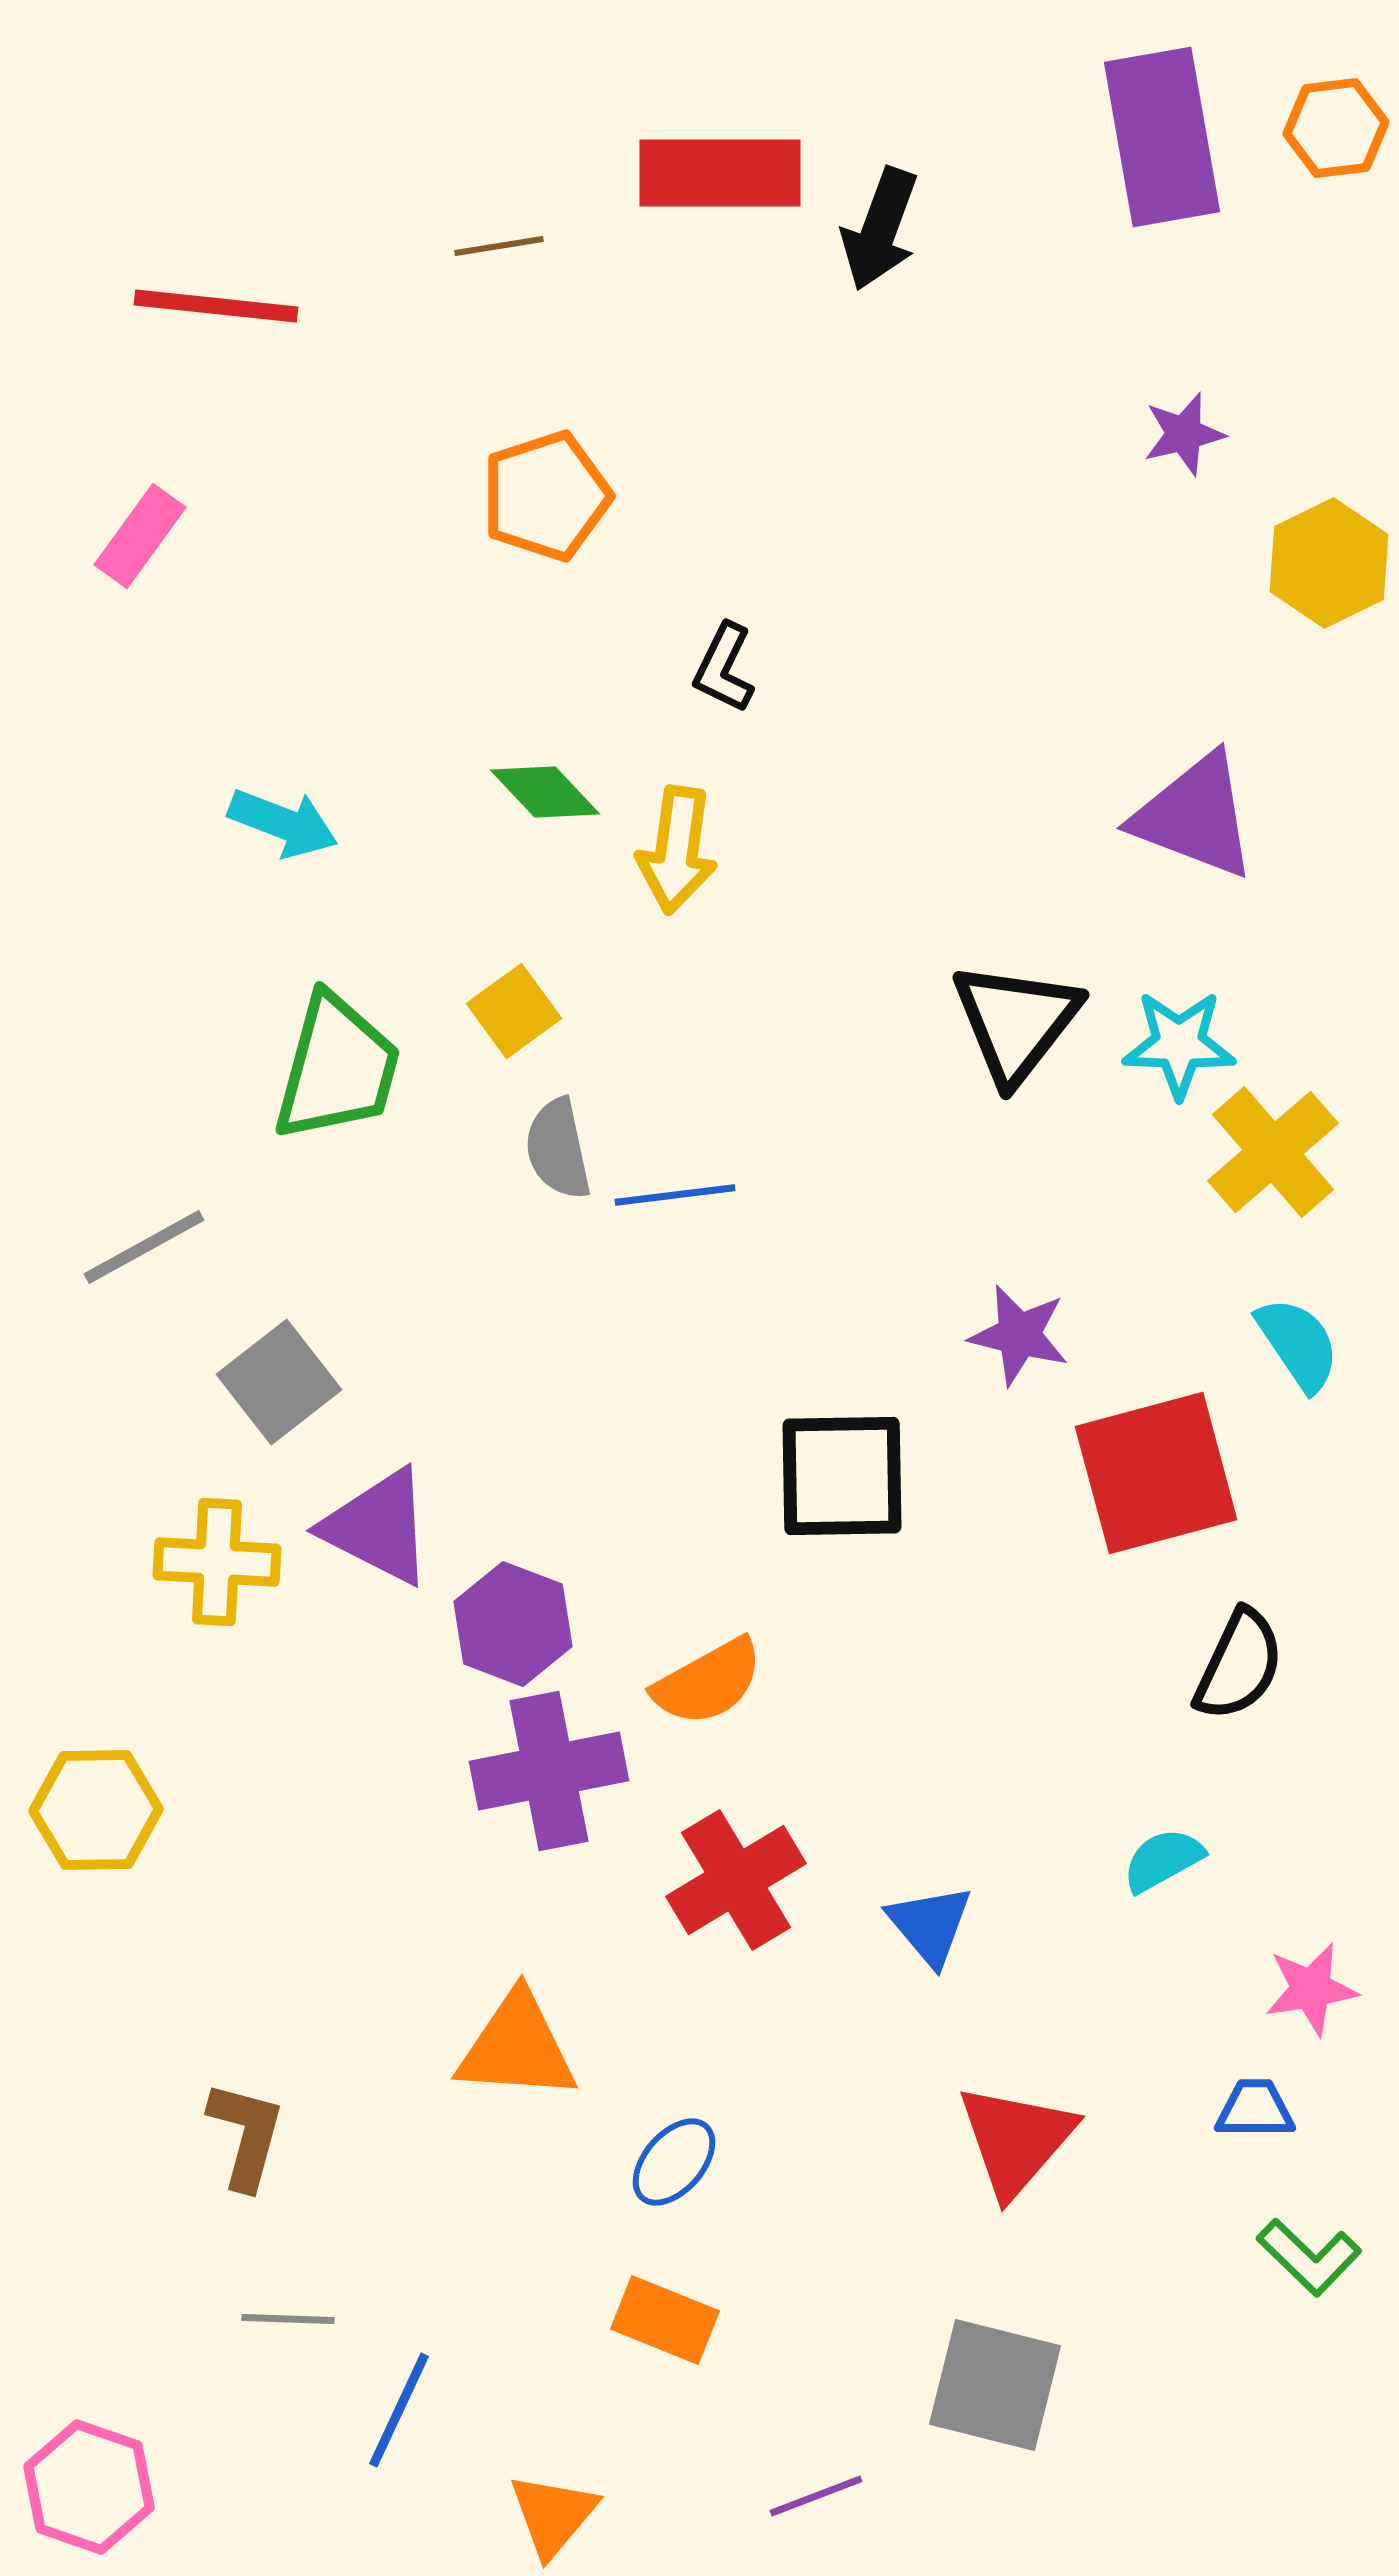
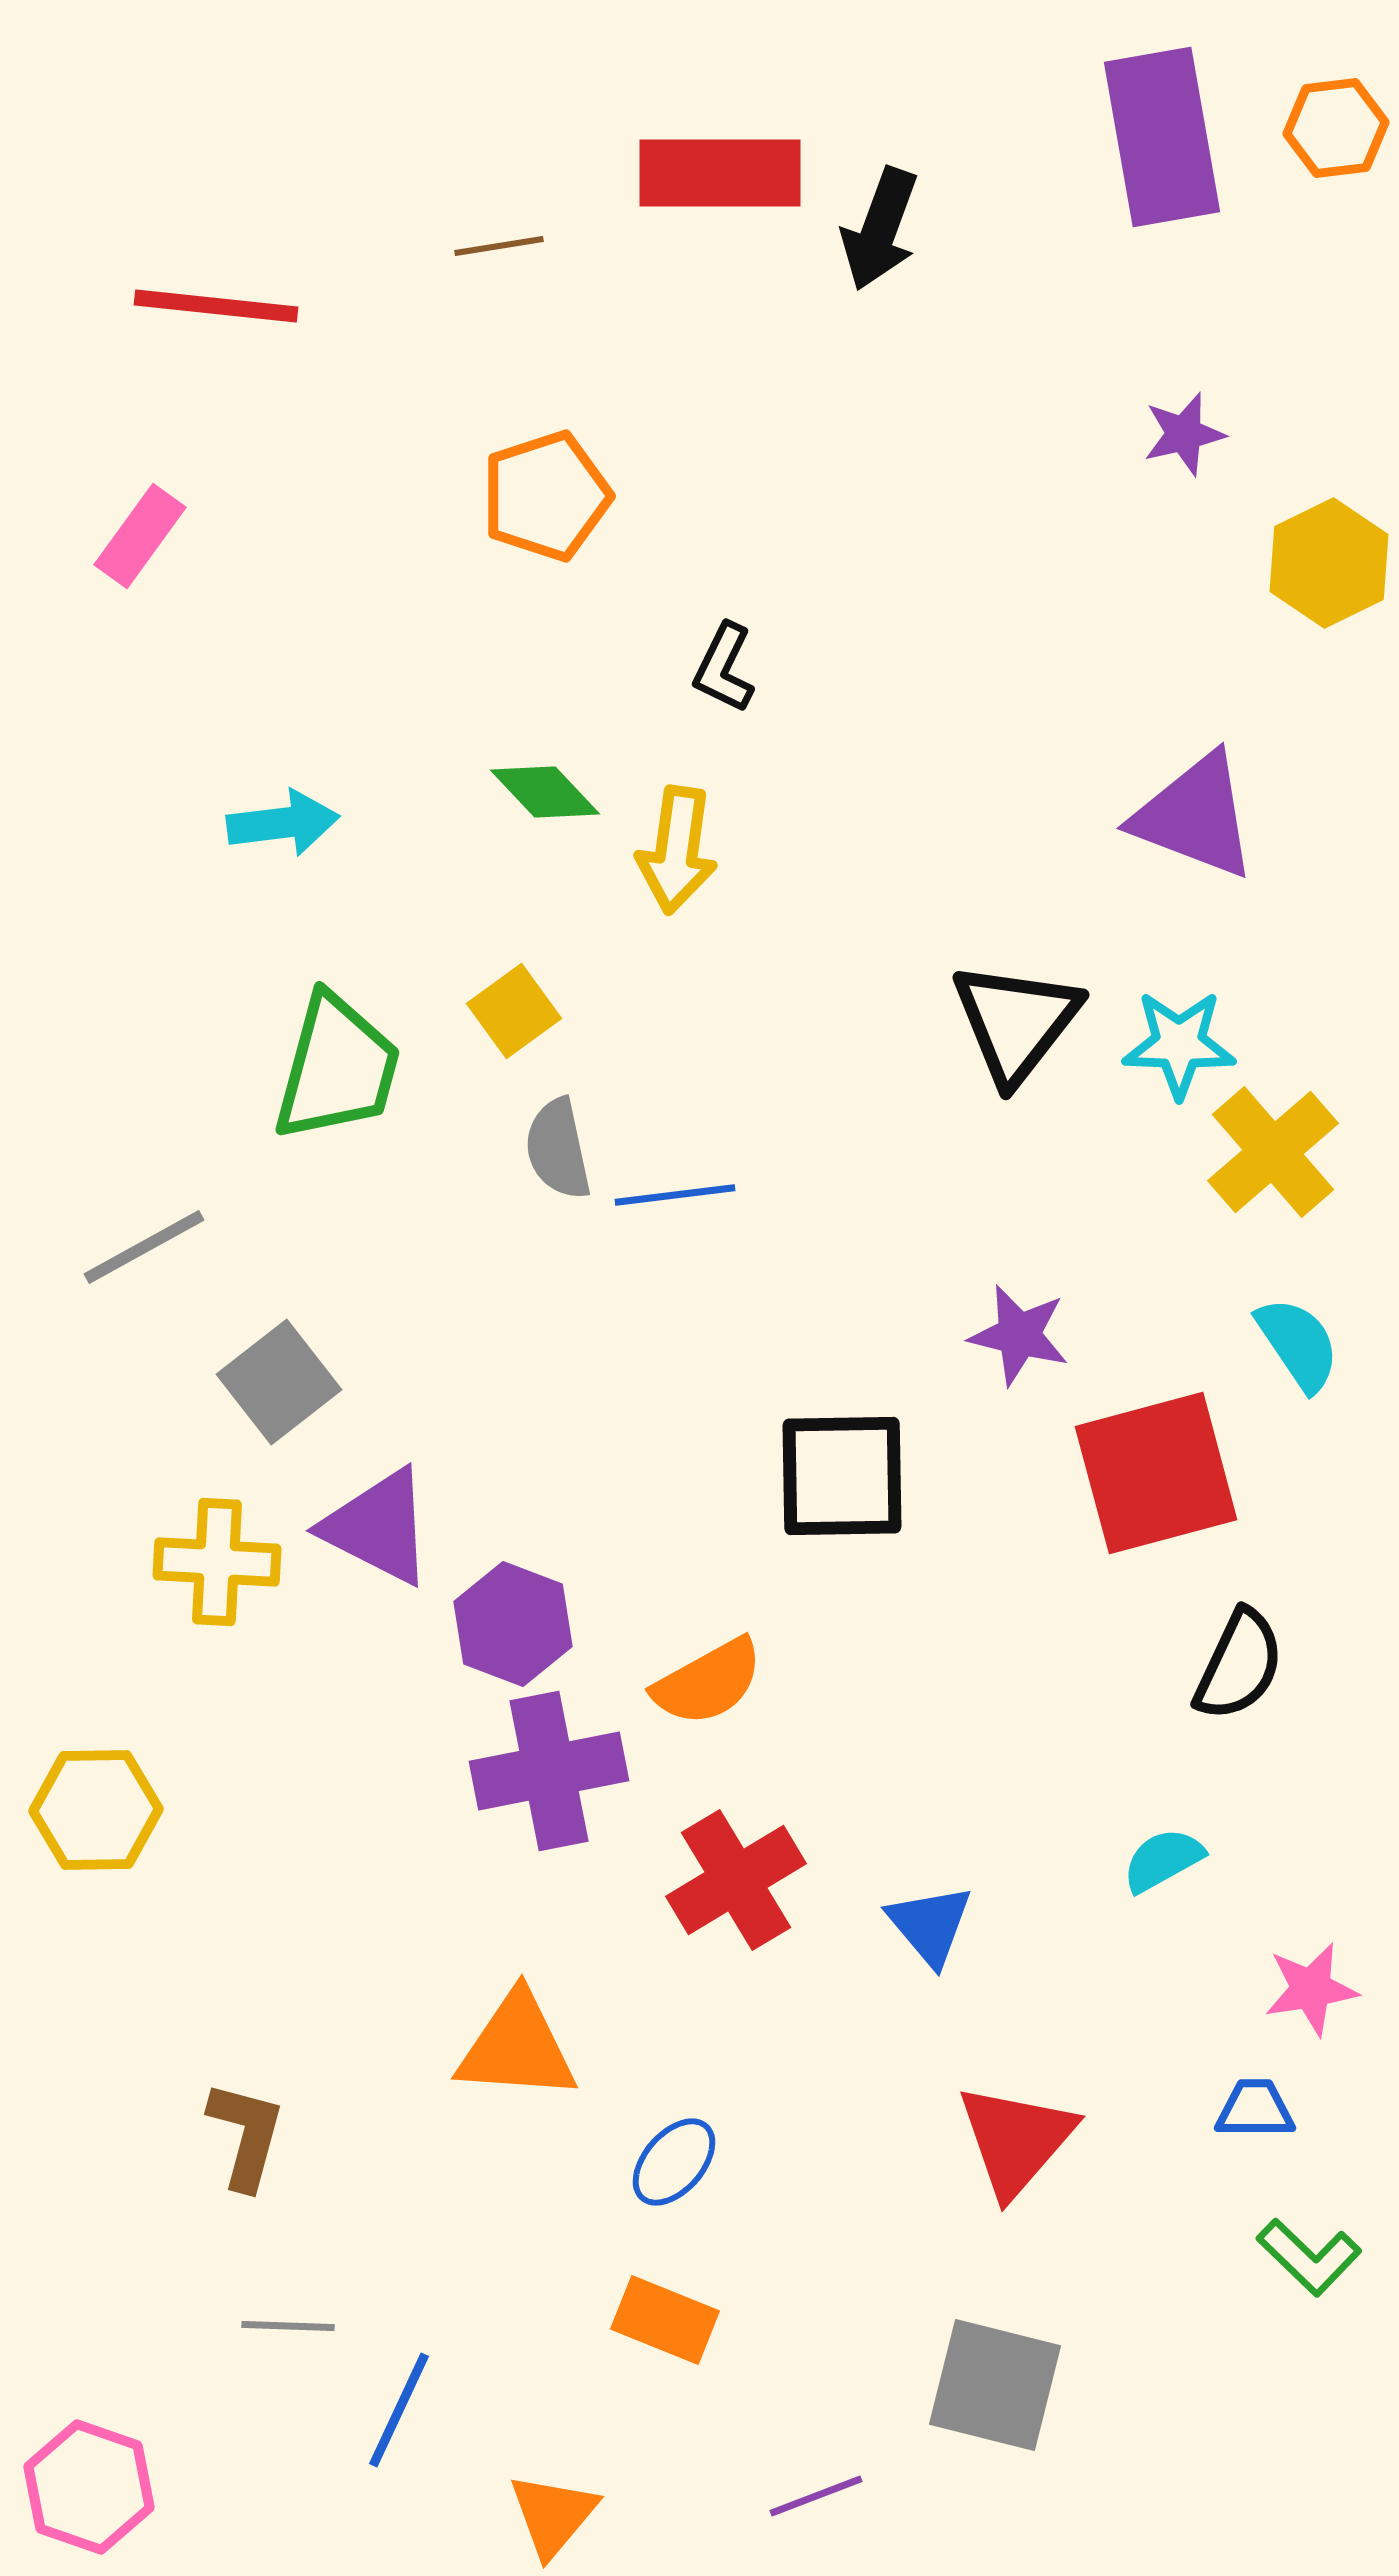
cyan arrow at (283, 823): rotated 28 degrees counterclockwise
gray line at (288, 2319): moved 7 px down
